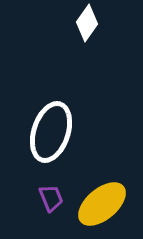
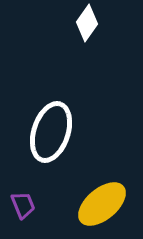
purple trapezoid: moved 28 px left, 7 px down
